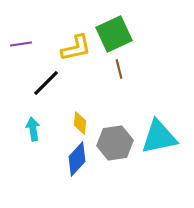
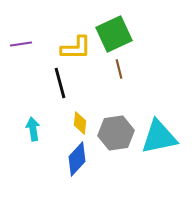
yellow L-shape: rotated 12 degrees clockwise
black line: moved 14 px right; rotated 60 degrees counterclockwise
gray hexagon: moved 1 px right, 10 px up
